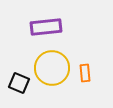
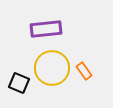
purple rectangle: moved 2 px down
orange rectangle: moved 1 px left, 2 px up; rotated 30 degrees counterclockwise
